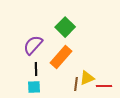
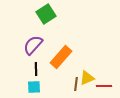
green square: moved 19 px left, 13 px up; rotated 12 degrees clockwise
